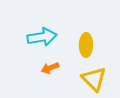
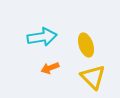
yellow ellipse: rotated 20 degrees counterclockwise
yellow triangle: moved 1 px left, 2 px up
